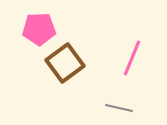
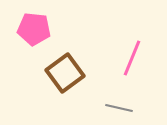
pink pentagon: moved 5 px left; rotated 8 degrees clockwise
brown square: moved 10 px down
